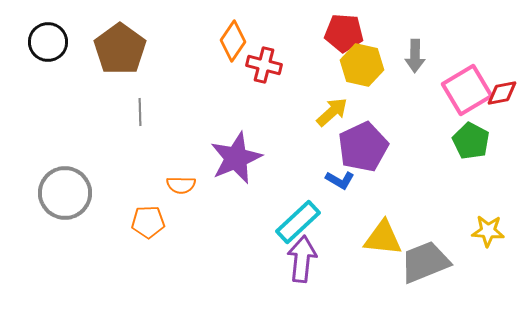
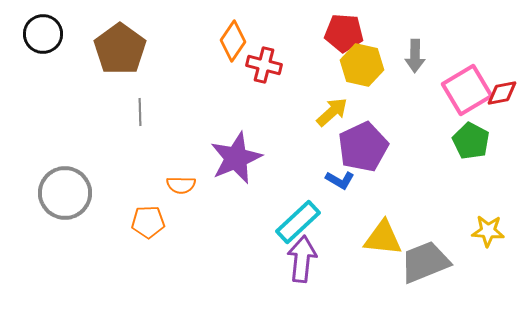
black circle: moved 5 px left, 8 px up
